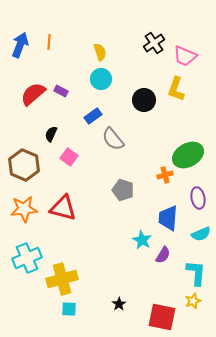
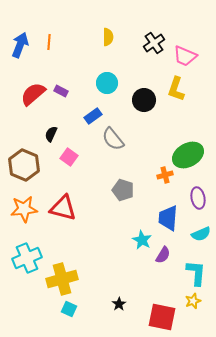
yellow semicircle: moved 8 px right, 15 px up; rotated 18 degrees clockwise
cyan circle: moved 6 px right, 4 px down
cyan square: rotated 21 degrees clockwise
